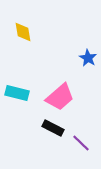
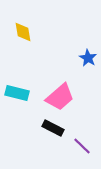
purple line: moved 1 px right, 3 px down
